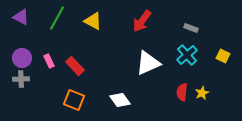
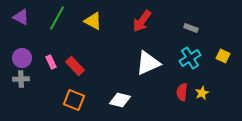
cyan cross: moved 3 px right, 3 px down; rotated 10 degrees clockwise
pink rectangle: moved 2 px right, 1 px down
white diamond: rotated 40 degrees counterclockwise
